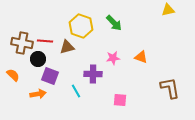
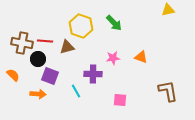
brown L-shape: moved 2 px left, 3 px down
orange arrow: rotated 14 degrees clockwise
